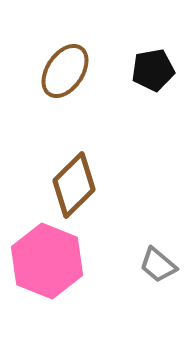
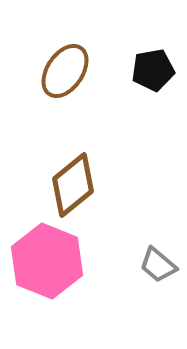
brown diamond: moved 1 px left; rotated 6 degrees clockwise
